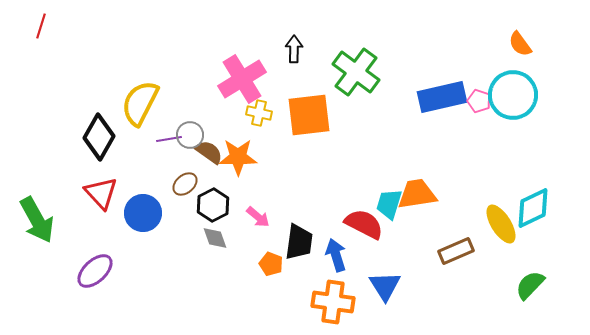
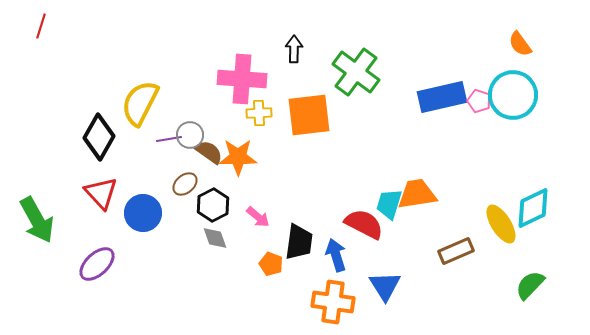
pink cross: rotated 36 degrees clockwise
yellow cross: rotated 15 degrees counterclockwise
purple ellipse: moved 2 px right, 7 px up
